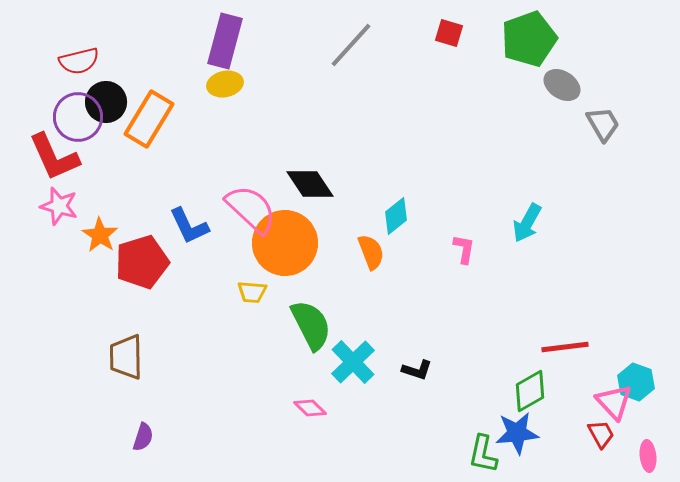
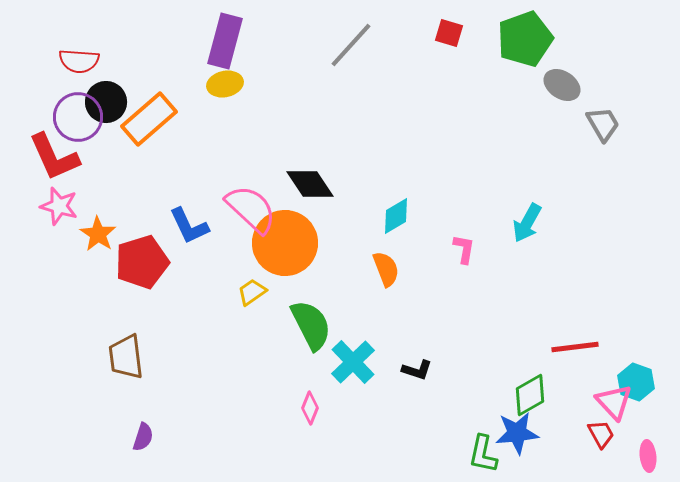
green pentagon: moved 4 px left
red semicircle: rotated 18 degrees clockwise
orange rectangle: rotated 18 degrees clockwise
cyan diamond: rotated 9 degrees clockwise
orange star: moved 2 px left, 1 px up
orange semicircle: moved 15 px right, 17 px down
yellow trapezoid: rotated 140 degrees clockwise
red line: moved 10 px right
brown trapezoid: rotated 6 degrees counterclockwise
green diamond: moved 4 px down
pink diamond: rotated 68 degrees clockwise
